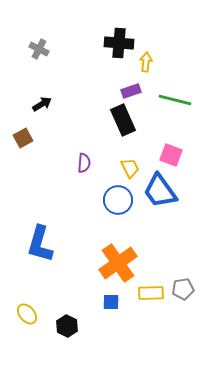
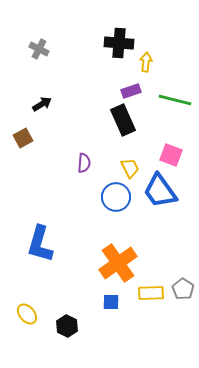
blue circle: moved 2 px left, 3 px up
gray pentagon: rotated 30 degrees counterclockwise
